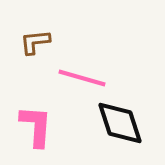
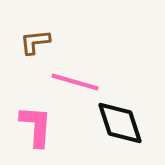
pink line: moved 7 px left, 4 px down
